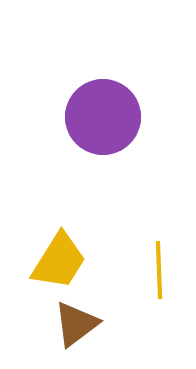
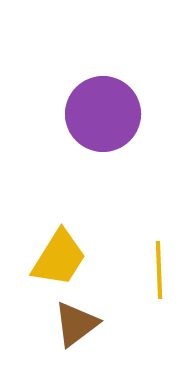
purple circle: moved 3 px up
yellow trapezoid: moved 3 px up
